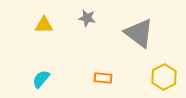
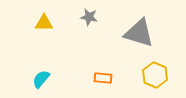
gray star: moved 2 px right, 1 px up
yellow triangle: moved 2 px up
gray triangle: rotated 20 degrees counterclockwise
yellow hexagon: moved 9 px left, 2 px up; rotated 10 degrees counterclockwise
